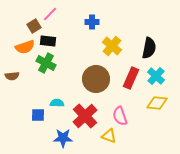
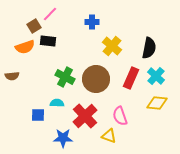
green cross: moved 19 px right, 14 px down
